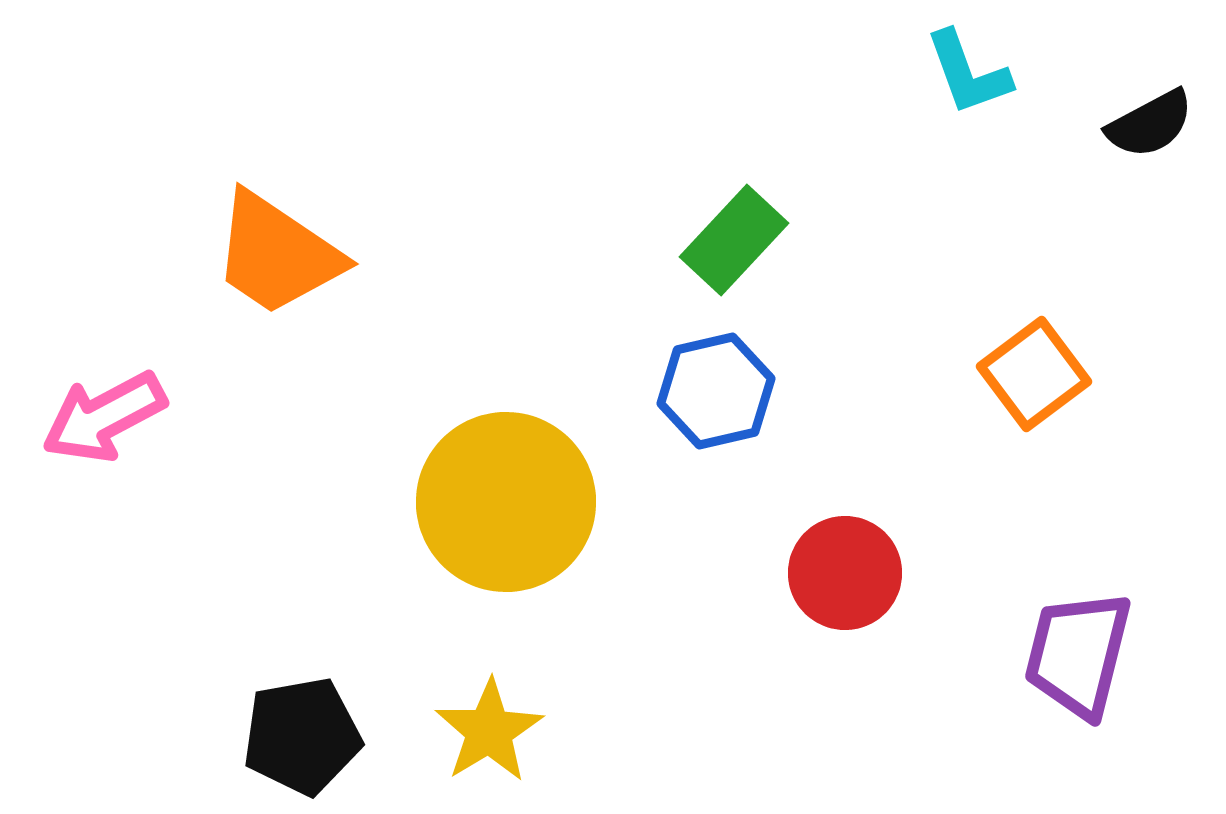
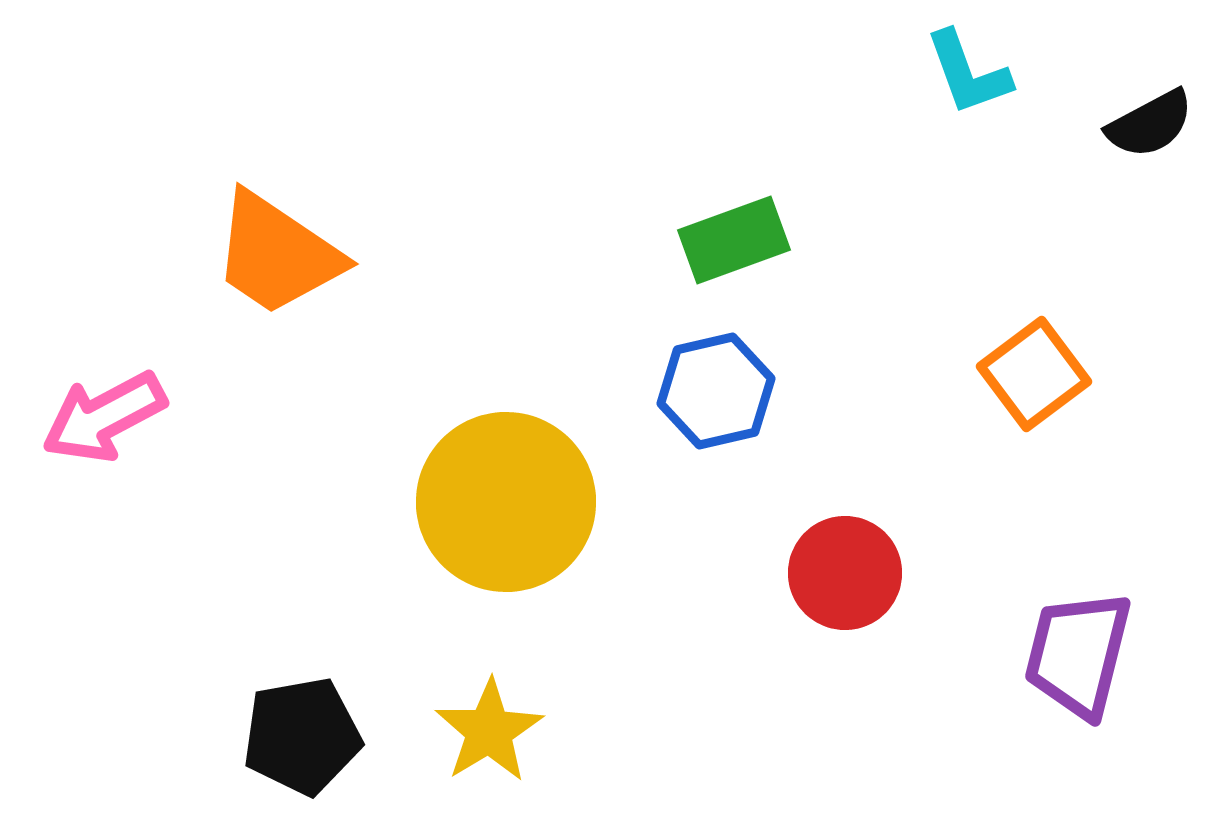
green rectangle: rotated 27 degrees clockwise
